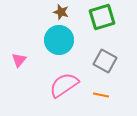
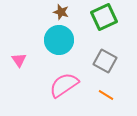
green square: moved 2 px right; rotated 8 degrees counterclockwise
pink triangle: rotated 14 degrees counterclockwise
orange line: moved 5 px right; rotated 21 degrees clockwise
